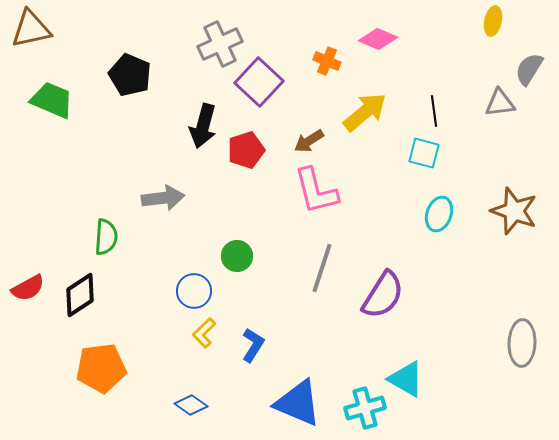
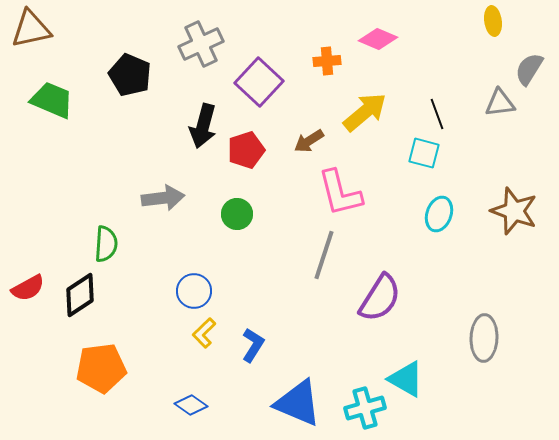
yellow ellipse: rotated 20 degrees counterclockwise
gray cross: moved 19 px left
orange cross: rotated 28 degrees counterclockwise
black line: moved 3 px right, 3 px down; rotated 12 degrees counterclockwise
pink L-shape: moved 24 px right, 2 px down
green semicircle: moved 7 px down
green circle: moved 42 px up
gray line: moved 2 px right, 13 px up
purple semicircle: moved 3 px left, 3 px down
gray ellipse: moved 38 px left, 5 px up
